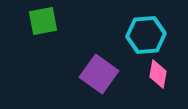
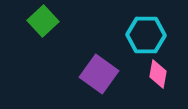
green square: rotated 32 degrees counterclockwise
cyan hexagon: rotated 6 degrees clockwise
